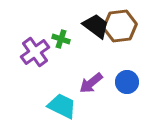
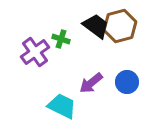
brown hexagon: rotated 8 degrees counterclockwise
